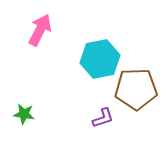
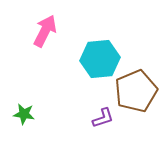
pink arrow: moved 5 px right, 1 px down
cyan hexagon: rotated 6 degrees clockwise
brown pentagon: moved 2 px down; rotated 21 degrees counterclockwise
